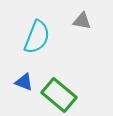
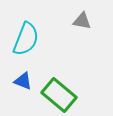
cyan semicircle: moved 11 px left, 2 px down
blue triangle: moved 1 px left, 1 px up
